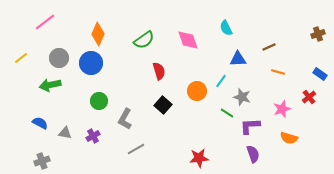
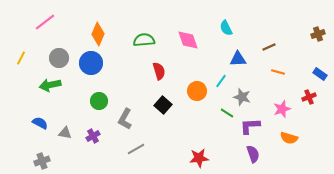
green semicircle: rotated 150 degrees counterclockwise
yellow line: rotated 24 degrees counterclockwise
red cross: rotated 16 degrees clockwise
